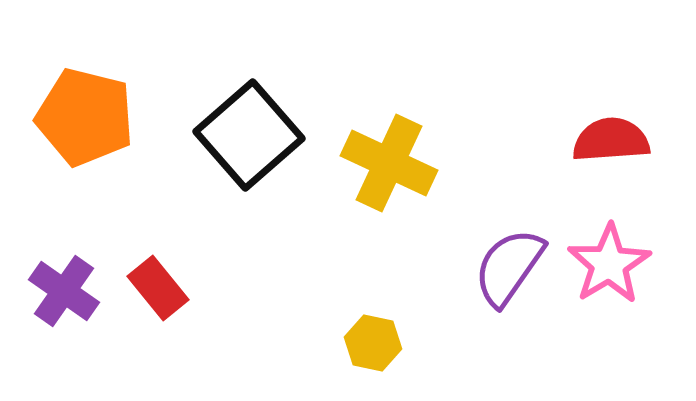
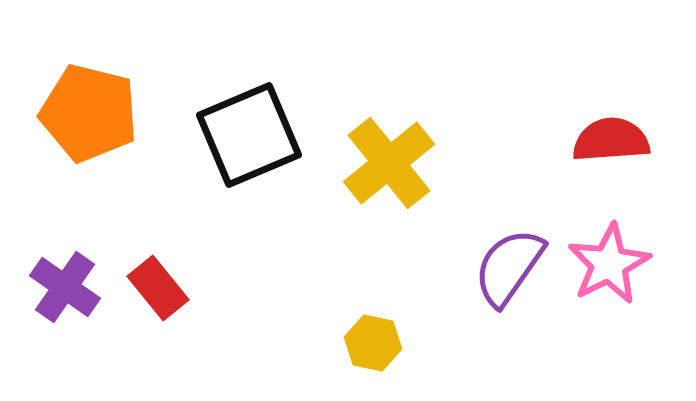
orange pentagon: moved 4 px right, 4 px up
black square: rotated 18 degrees clockwise
yellow cross: rotated 26 degrees clockwise
pink star: rotated 4 degrees clockwise
purple cross: moved 1 px right, 4 px up
